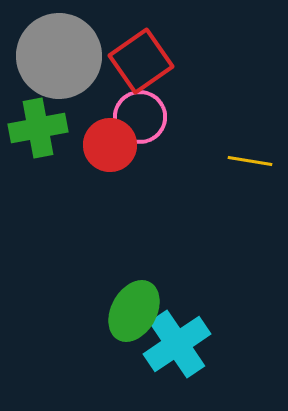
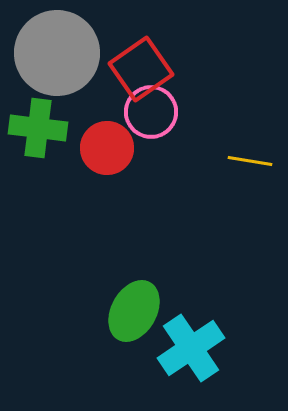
gray circle: moved 2 px left, 3 px up
red square: moved 8 px down
pink circle: moved 11 px right, 5 px up
green cross: rotated 18 degrees clockwise
red circle: moved 3 px left, 3 px down
cyan cross: moved 14 px right, 4 px down
